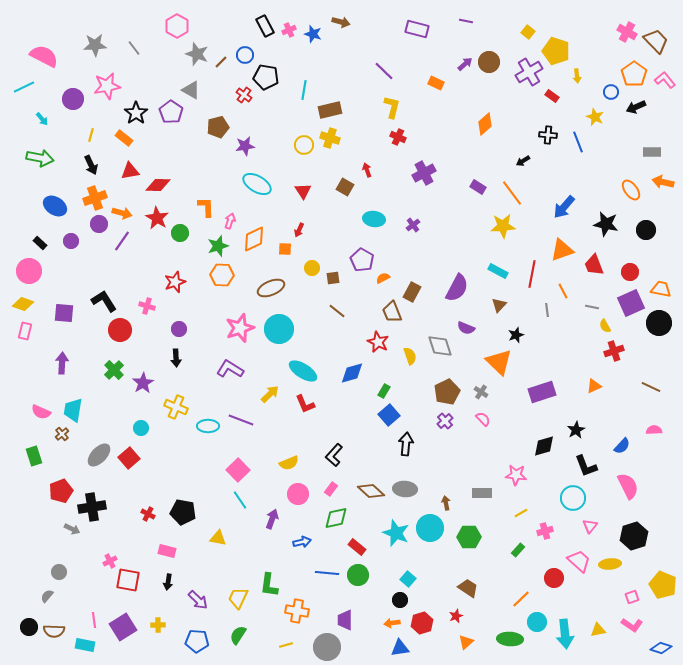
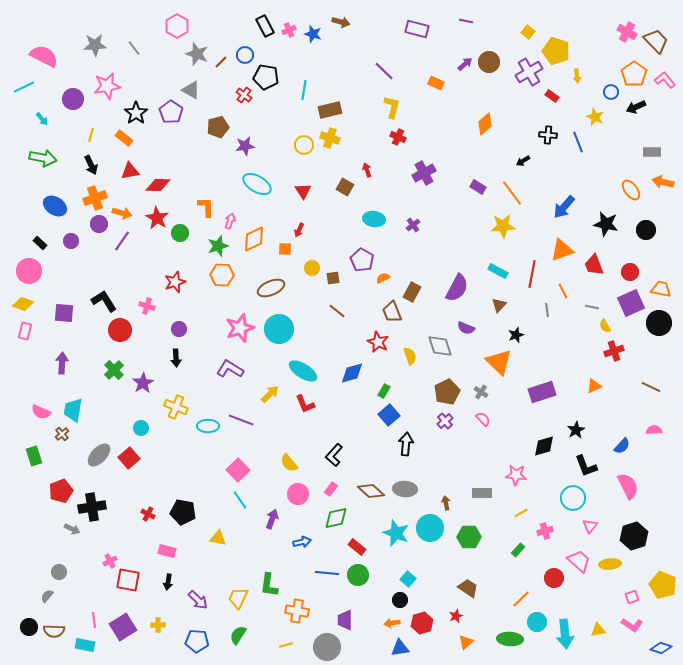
green arrow at (40, 158): moved 3 px right
yellow semicircle at (289, 463): rotated 72 degrees clockwise
